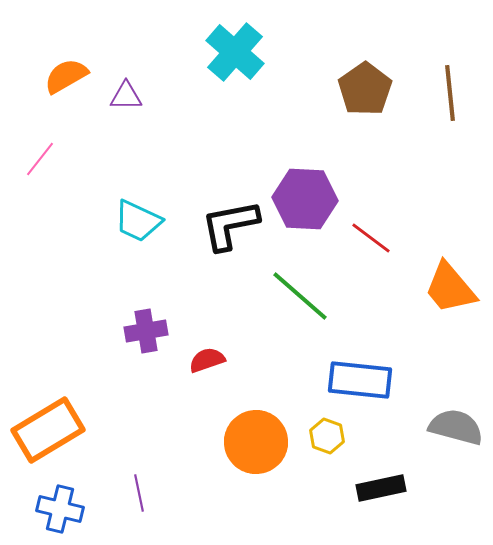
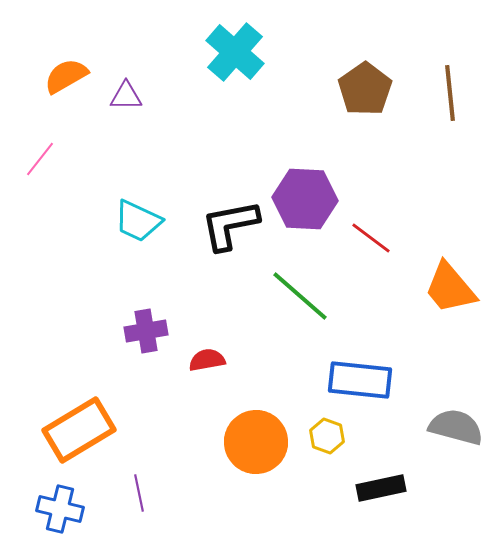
red semicircle: rotated 9 degrees clockwise
orange rectangle: moved 31 px right
